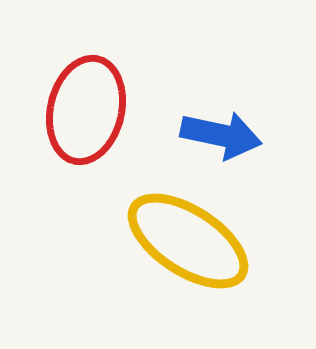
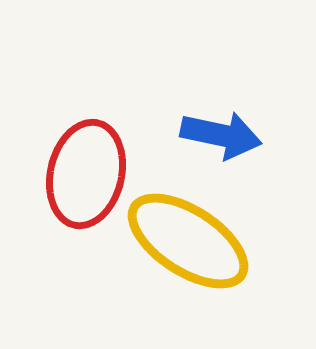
red ellipse: moved 64 px down
